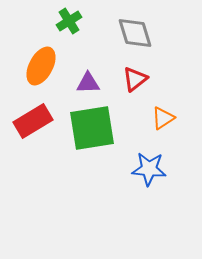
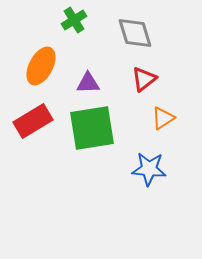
green cross: moved 5 px right, 1 px up
red triangle: moved 9 px right
